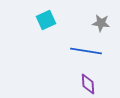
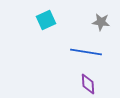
gray star: moved 1 px up
blue line: moved 1 px down
